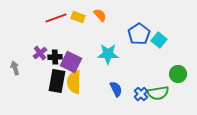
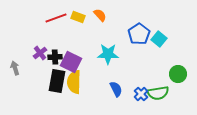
cyan square: moved 1 px up
